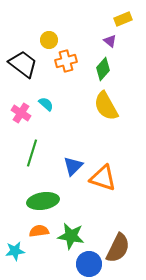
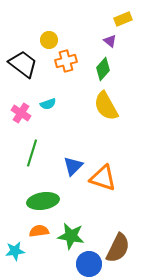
cyan semicircle: moved 2 px right; rotated 119 degrees clockwise
